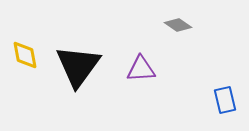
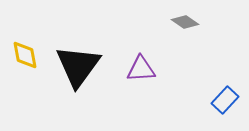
gray diamond: moved 7 px right, 3 px up
blue rectangle: rotated 56 degrees clockwise
